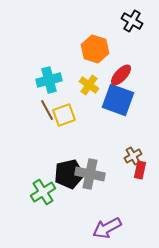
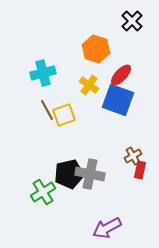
black cross: rotated 15 degrees clockwise
orange hexagon: moved 1 px right
cyan cross: moved 6 px left, 7 px up
